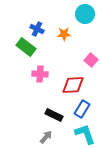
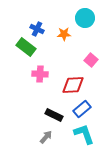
cyan circle: moved 4 px down
blue rectangle: rotated 18 degrees clockwise
cyan L-shape: moved 1 px left
